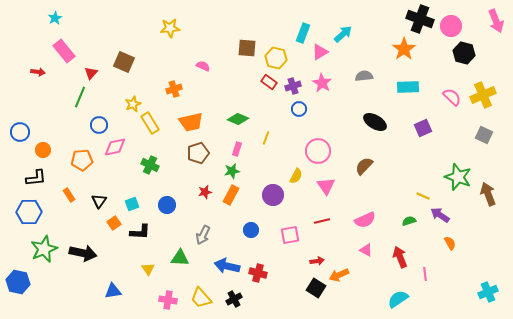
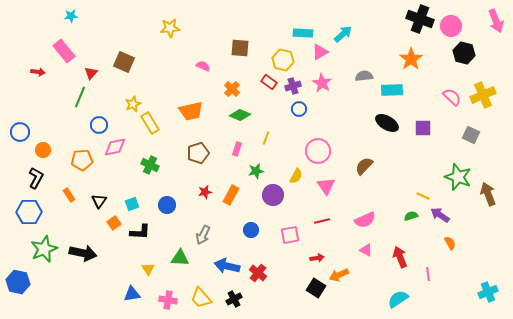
cyan star at (55, 18): moved 16 px right, 2 px up; rotated 24 degrees clockwise
cyan rectangle at (303, 33): rotated 72 degrees clockwise
brown square at (247, 48): moved 7 px left
orange star at (404, 49): moved 7 px right, 10 px down
yellow hexagon at (276, 58): moved 7 px right, 2 px down
cyan rectangle at (408, 87): moved 16 px left, 3 px down
orange cross at (174, 89): moved 58 px right; rotated 28 degrees counterclockwise
green diamond at (238, 119): moved 2 px right, 4 px up
orange trapezoid at (191, 122): moved 11 px up
black ellipse at (375, 122): moved 12 px right, 1 px down
purple square at (423, 128): rotated 24 degrees clockwise
gray square at (484, 135): moved 13 px left
green star at (232, 171): moved 24 px right
black L-shape at (36, 178): rotated 55 degrees counterclockwise
green semicircle at (409, 221): moved 2 px right, 5 px up
red arrow at (317, 261): moved 3 px up
red cross at (258, 273): rotated 24 degrees clockwise
pink line at (425, 274): moved 3 px right
blue triangle at (113, 291): moved 19 px right, 3 px down
